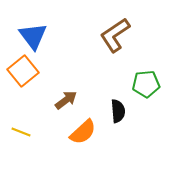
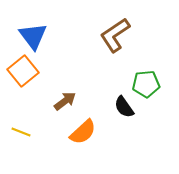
brown arrow: moved 1 px left, 1 px down
black semicircle: moved 6 px right, 4 px up; rotated 150 degrees clockwise
